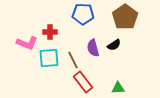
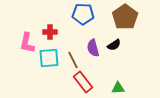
pink L-shape: rotated 80 degrees clockwise
